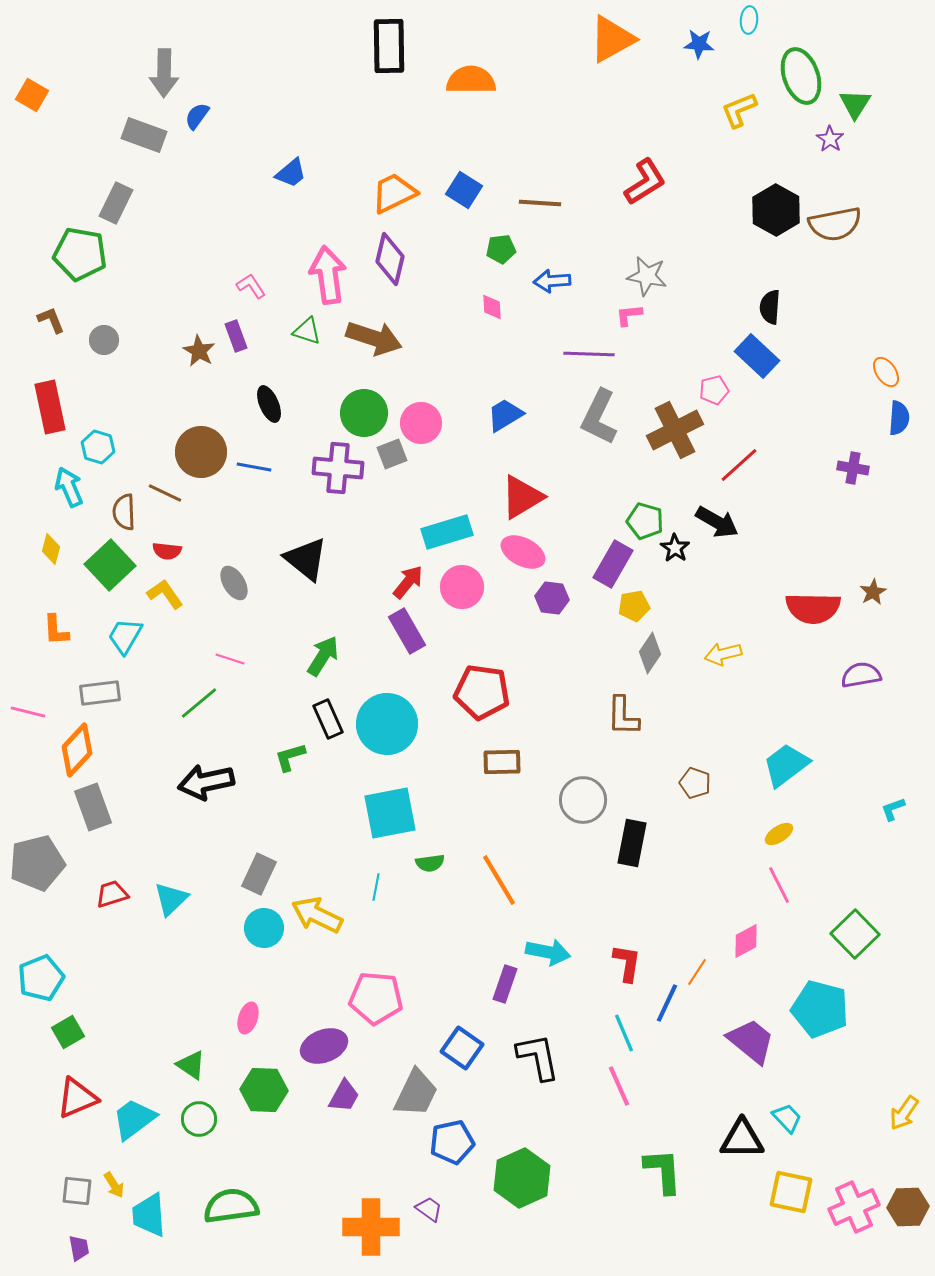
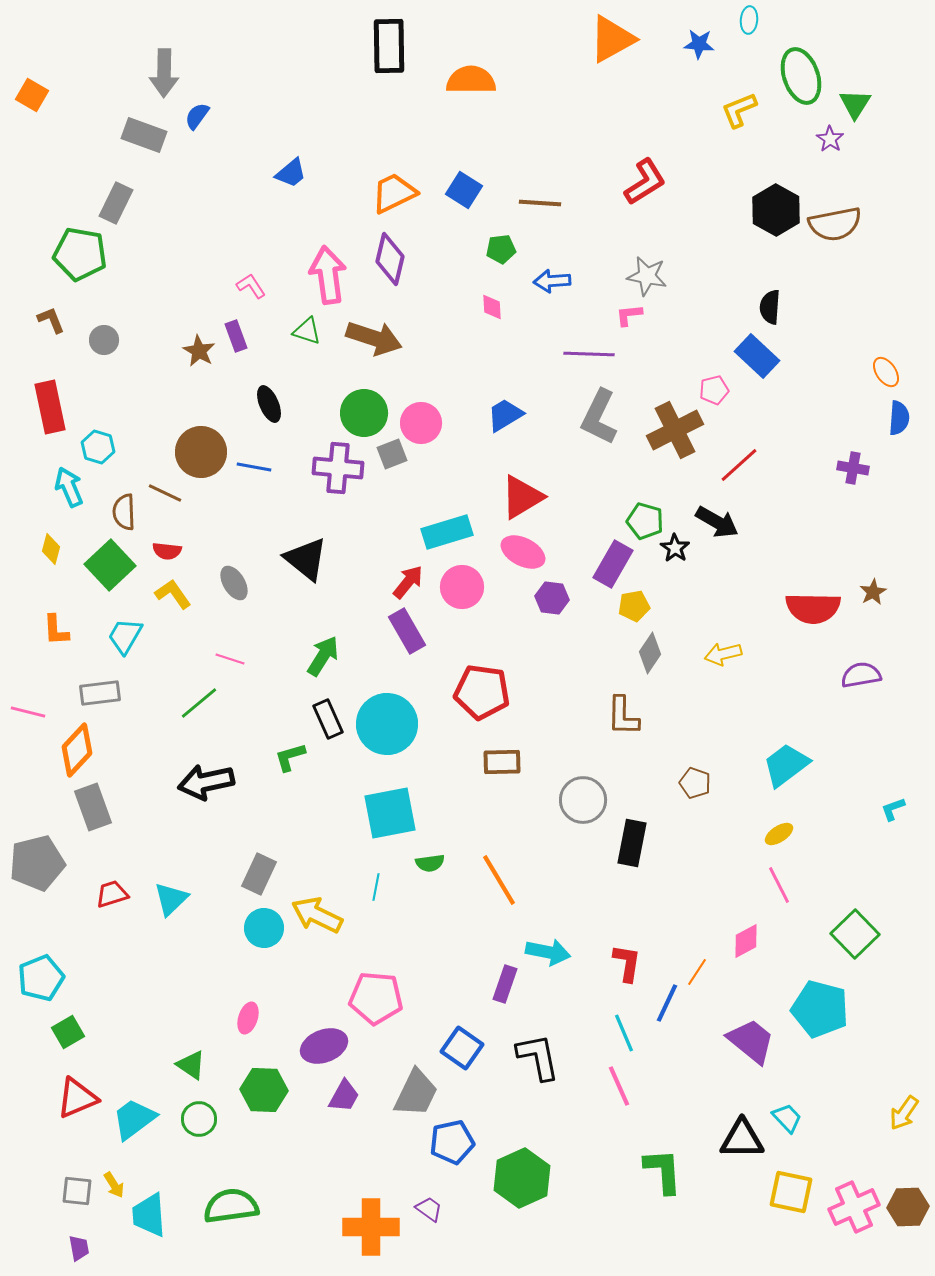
yellow L-shape at (165, 594): moved 8 px right
